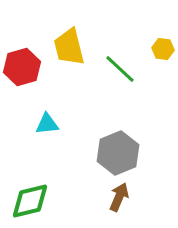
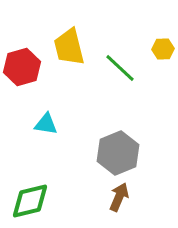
yellow hexagon: rotated 10 degrees counterclockwise
green line: moved 1 px up
cyan triangle: moved 1 px left; rotated 15 degrees clockwise
